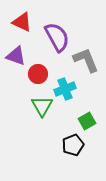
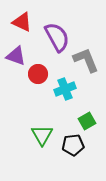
green triangle: moved 29 px down
black pentagon: rotated 15 degrees clockwise
